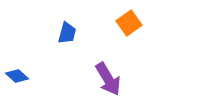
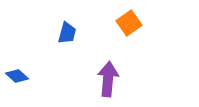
purple arrow: rotated 144 degrees counterclockwise
